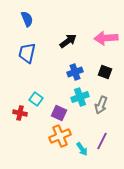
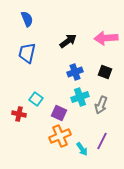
red cross: moved 1 px left, 1 px down
